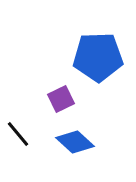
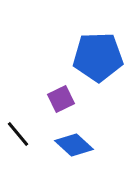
blue diamond: moved 1 px left, 3 px down
